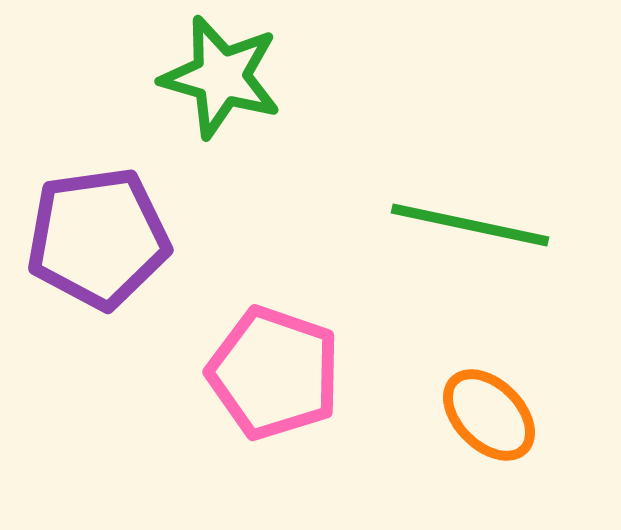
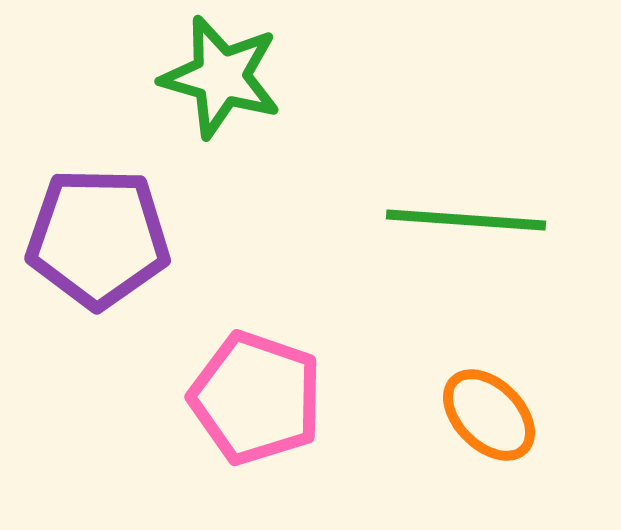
green line: moved 4 px left, 5 px up; rotated 8 degrees counterclockwise
purple pentagon: rotated 9 degrees clockwise
pink pentagon: moved 18 px left, 25 px down
